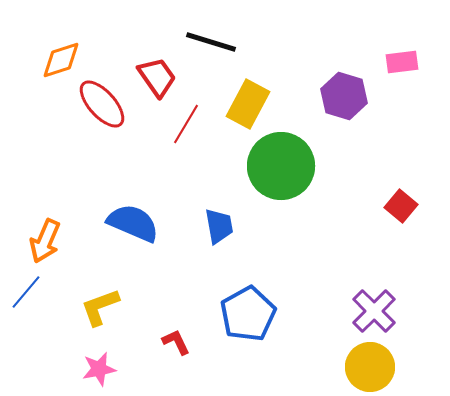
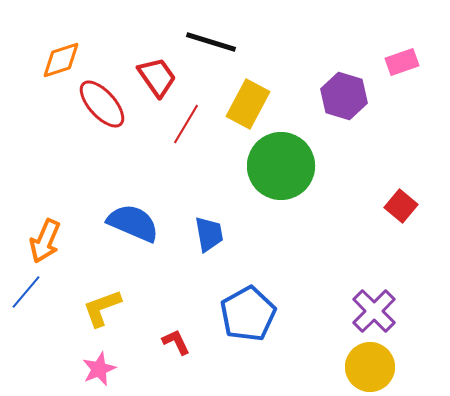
pink rectangle: rotated 12 degrees counterclockwise
blue trapezoid: moved 10 px left, 8 px down
yellow L-shape: moved 2 px right, 1 px down
pink star: rotated 12 degrees counterclockwise
